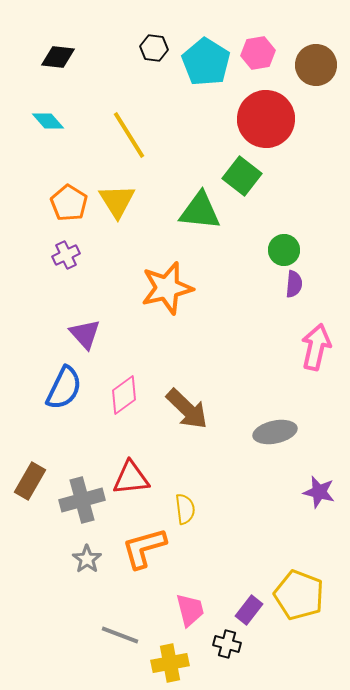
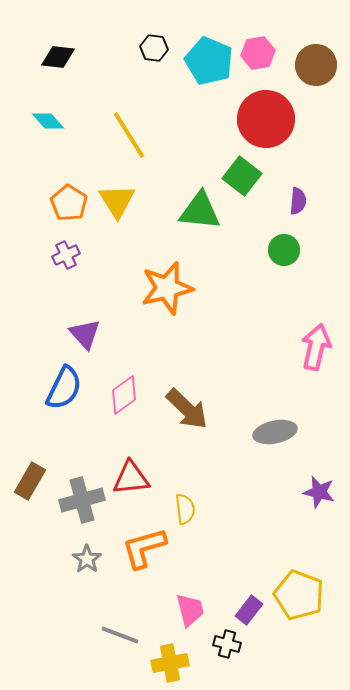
cyan pentagon: moved 3 px right, 1 px up; rotated 9 degrees counterclockwise
purple semicircle: moved 4 px right, 83 px up
